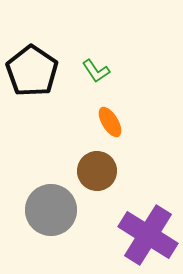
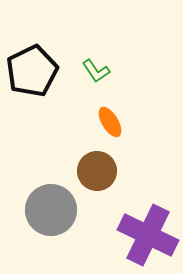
black pentagon: rotated 12 degrees clockwise
purple cross: rotated 6 degrees counterclockwise
